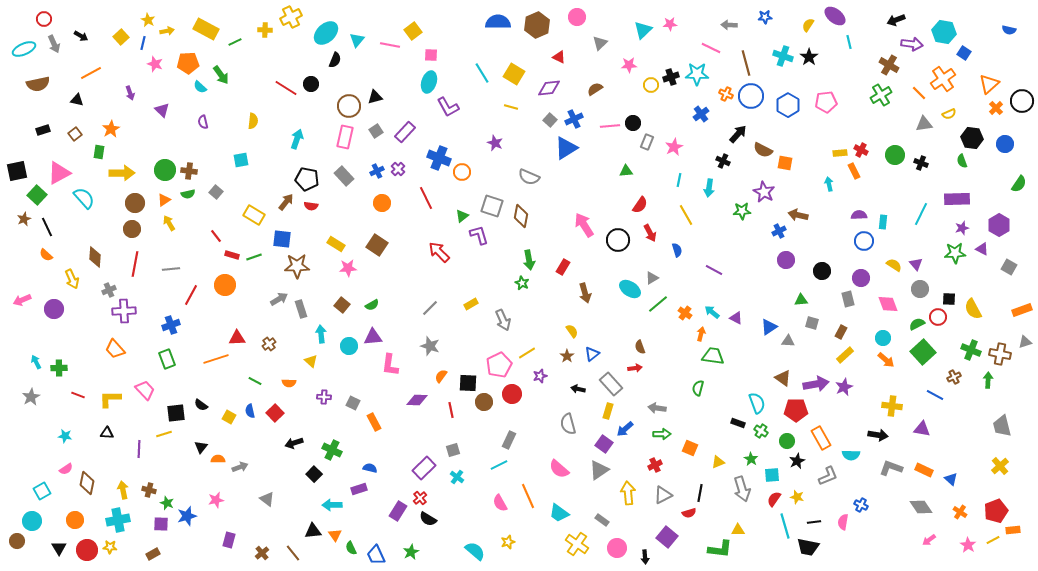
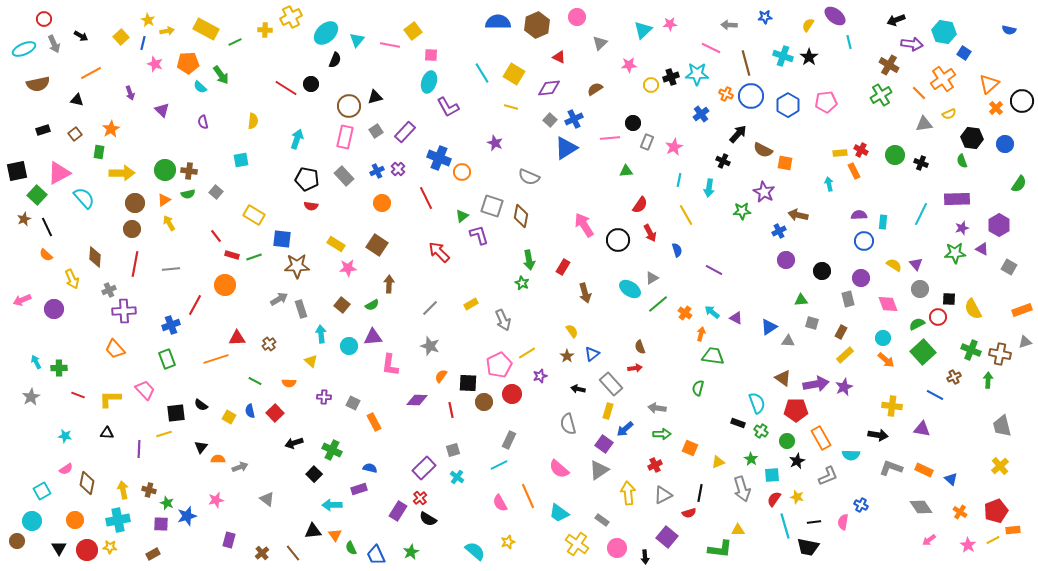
pink line at (610, 126): moved 12 px down
brown arrow at (286, 202): moved 103 px right, 82 px down; rotated 36 degrees counterclockwise
red line at (191, 295): moved 4 px right, 10 px down
